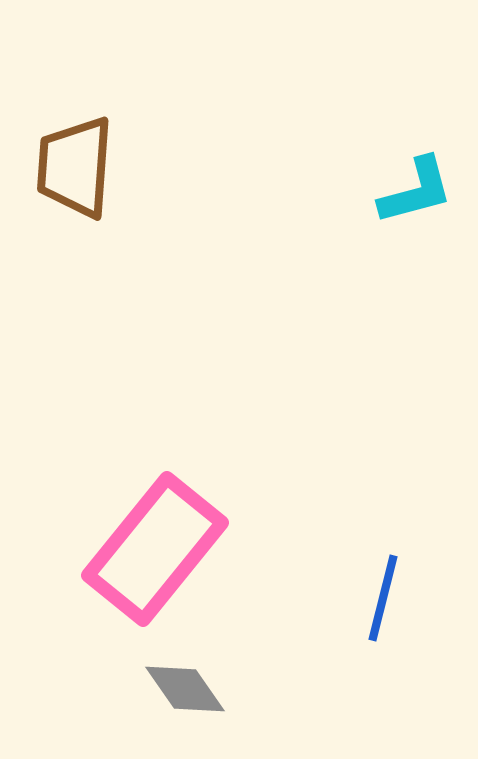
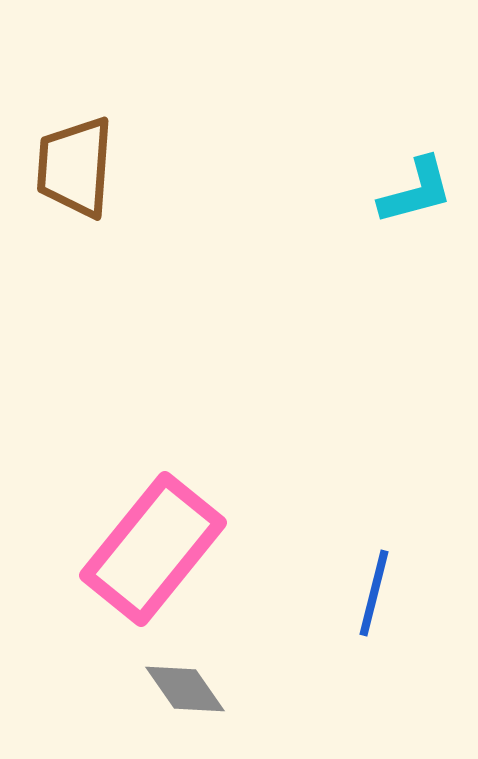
pink rectangle: moved 2 px left
blue line: moved 9 px left, 5 px up
